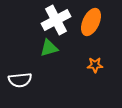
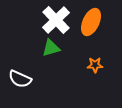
white cross: rotated 16 degrees counterclockwise
green triangle: moved 2 px right
white semicircle: moved 1 px up; rotated 30 degrees clockwise
